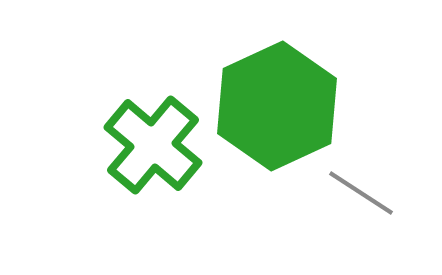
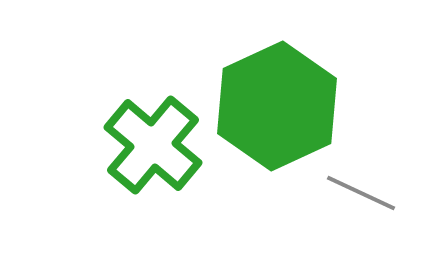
gray line: rotated 8 degrees counterclockwise
